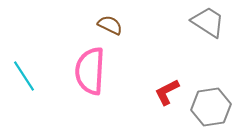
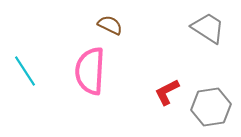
gray trapezoid: moved 6 px down
cyan line: moved 1 px right, 5 px up
